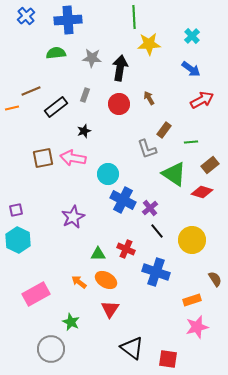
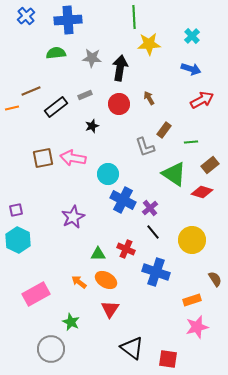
blue arrow at (191, 69): rotated 18 degrees counterclockwise
gray rectangle at (85, 95): rotated 48 degrees clockwise
black star at (84, 131): moved 8 px right, 5 px up
gray L-shape at (147, 149): moved 2 px left, 2 px up
black line at (157, 231): moved 4 px left, 1 px down
